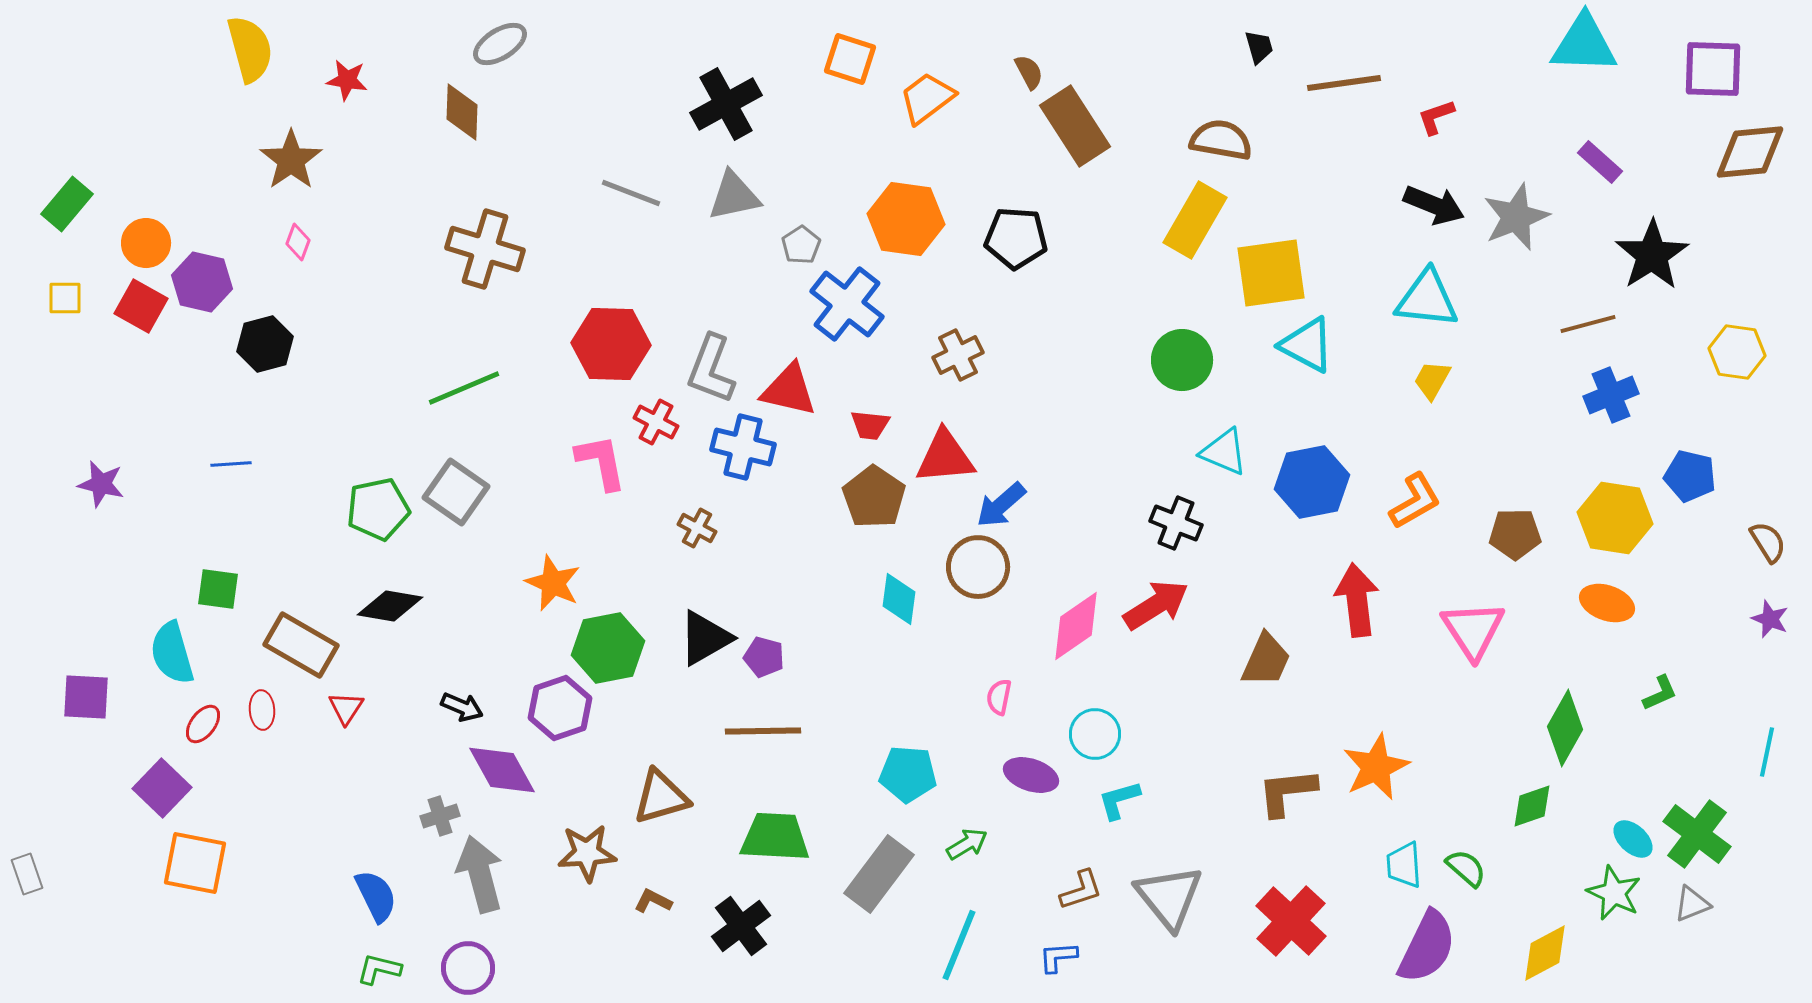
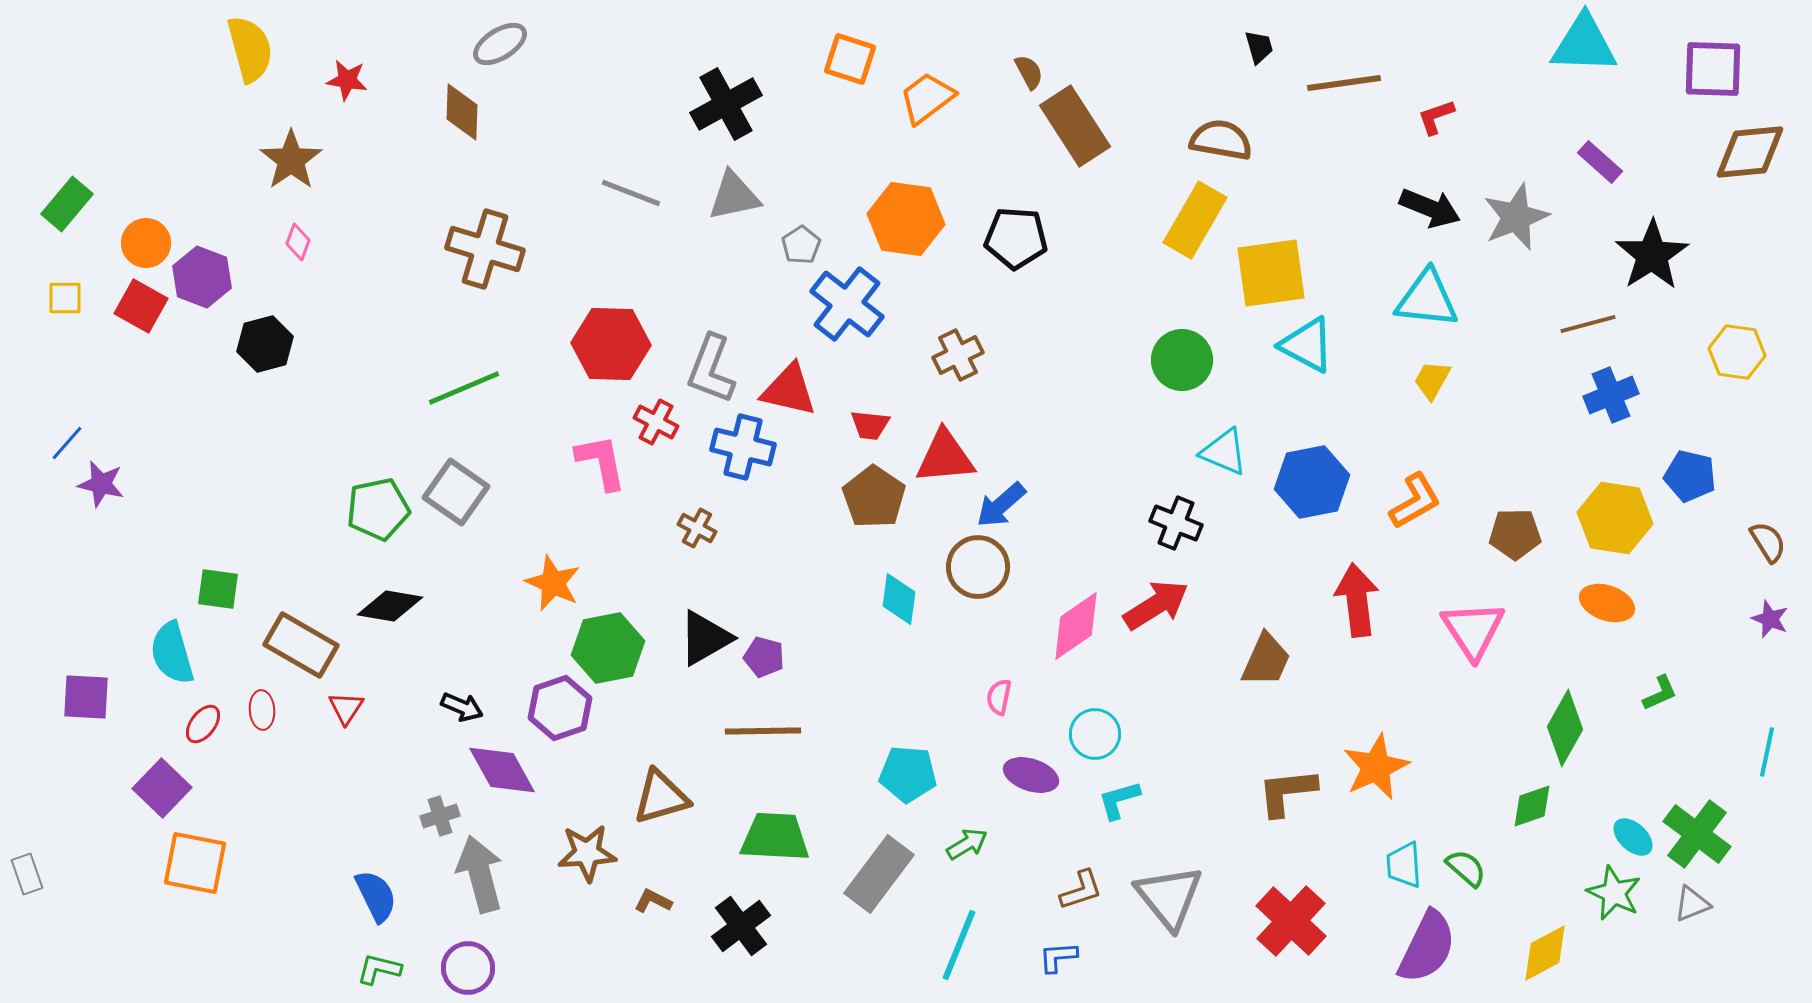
black arrow at (1434, 205): moved 4 px left, 3 px down
purple hexagon at (202, 282): moved 5 px up; rotated 8 degrees clockwise
blue line at (231, 464): moved 164 px left, 21 px up; rotated 45 degrees counterclockwise
cyan ellipse at (1633, 839): moved 2 px up
